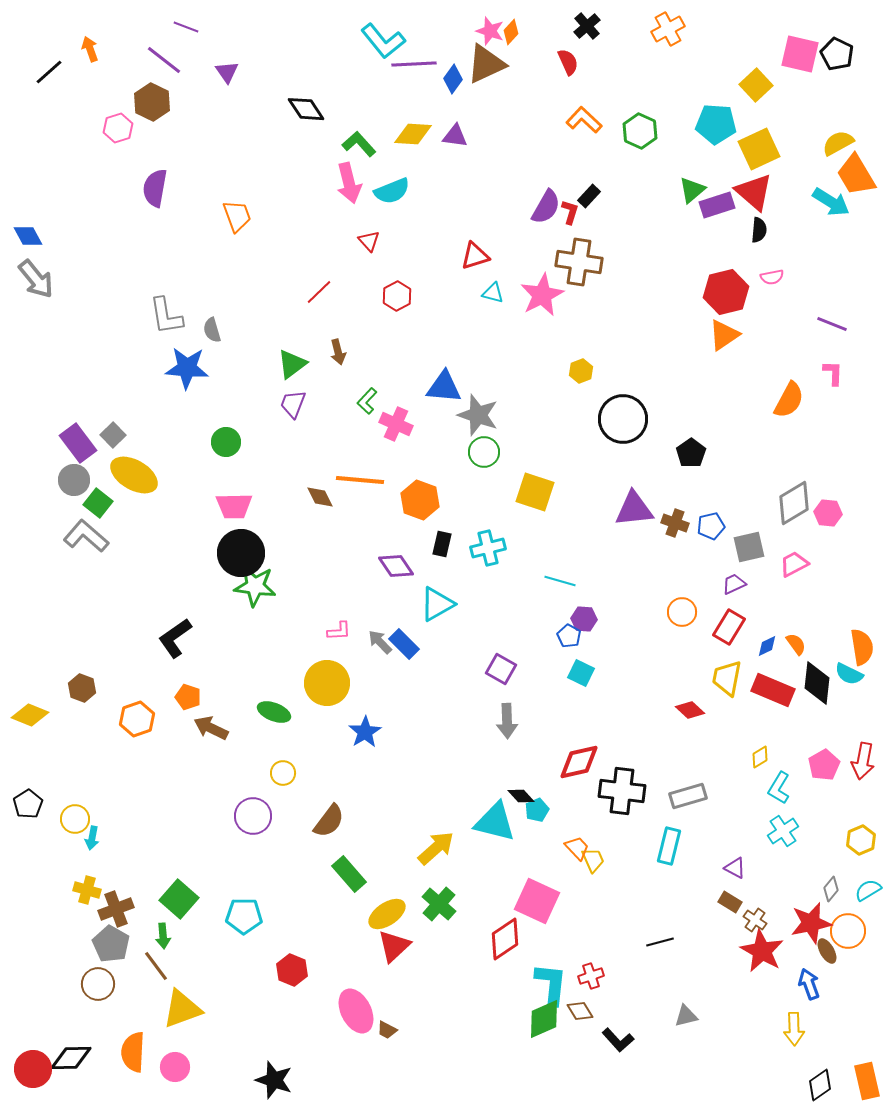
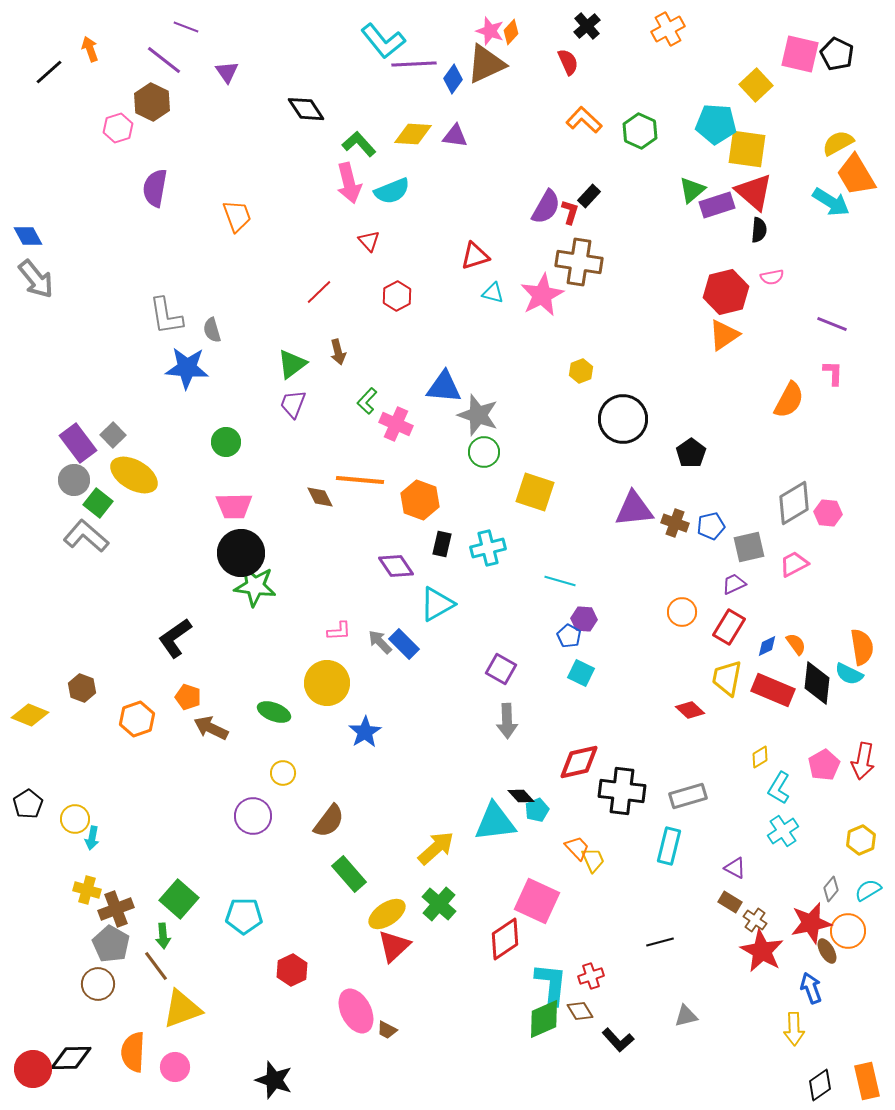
yellow square at (759, 149): moved 12 px left; rotated 33 degrees clockwise
cyan triangle at (495, 822): rotated 21 degrees counterclockwise
red hexagon at (292, 970): rotated 12 degrees clockwise
blue arrow at (809, 984): moved 2 px right, 4 px down
